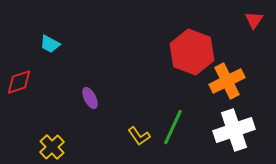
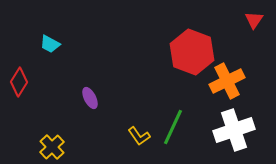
red diamond: rotated 40 degrees counterclockwise
